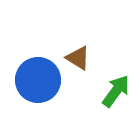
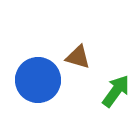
brown triangle: moved 1 px up; rotated 16 degrees counterclockwise
